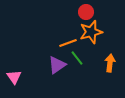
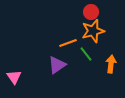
red circle: moved 5 px right
orange star: moved 2 px right, 1 px up
green line: moved 9 px right, 4 px up
orange arrow: moved 1 px right, 1 px down
